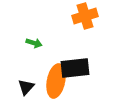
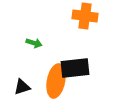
orange cross: rotated 25 degrees clockwise
black triangle: moved 4 px left; rotated 30 degrees clockwise
